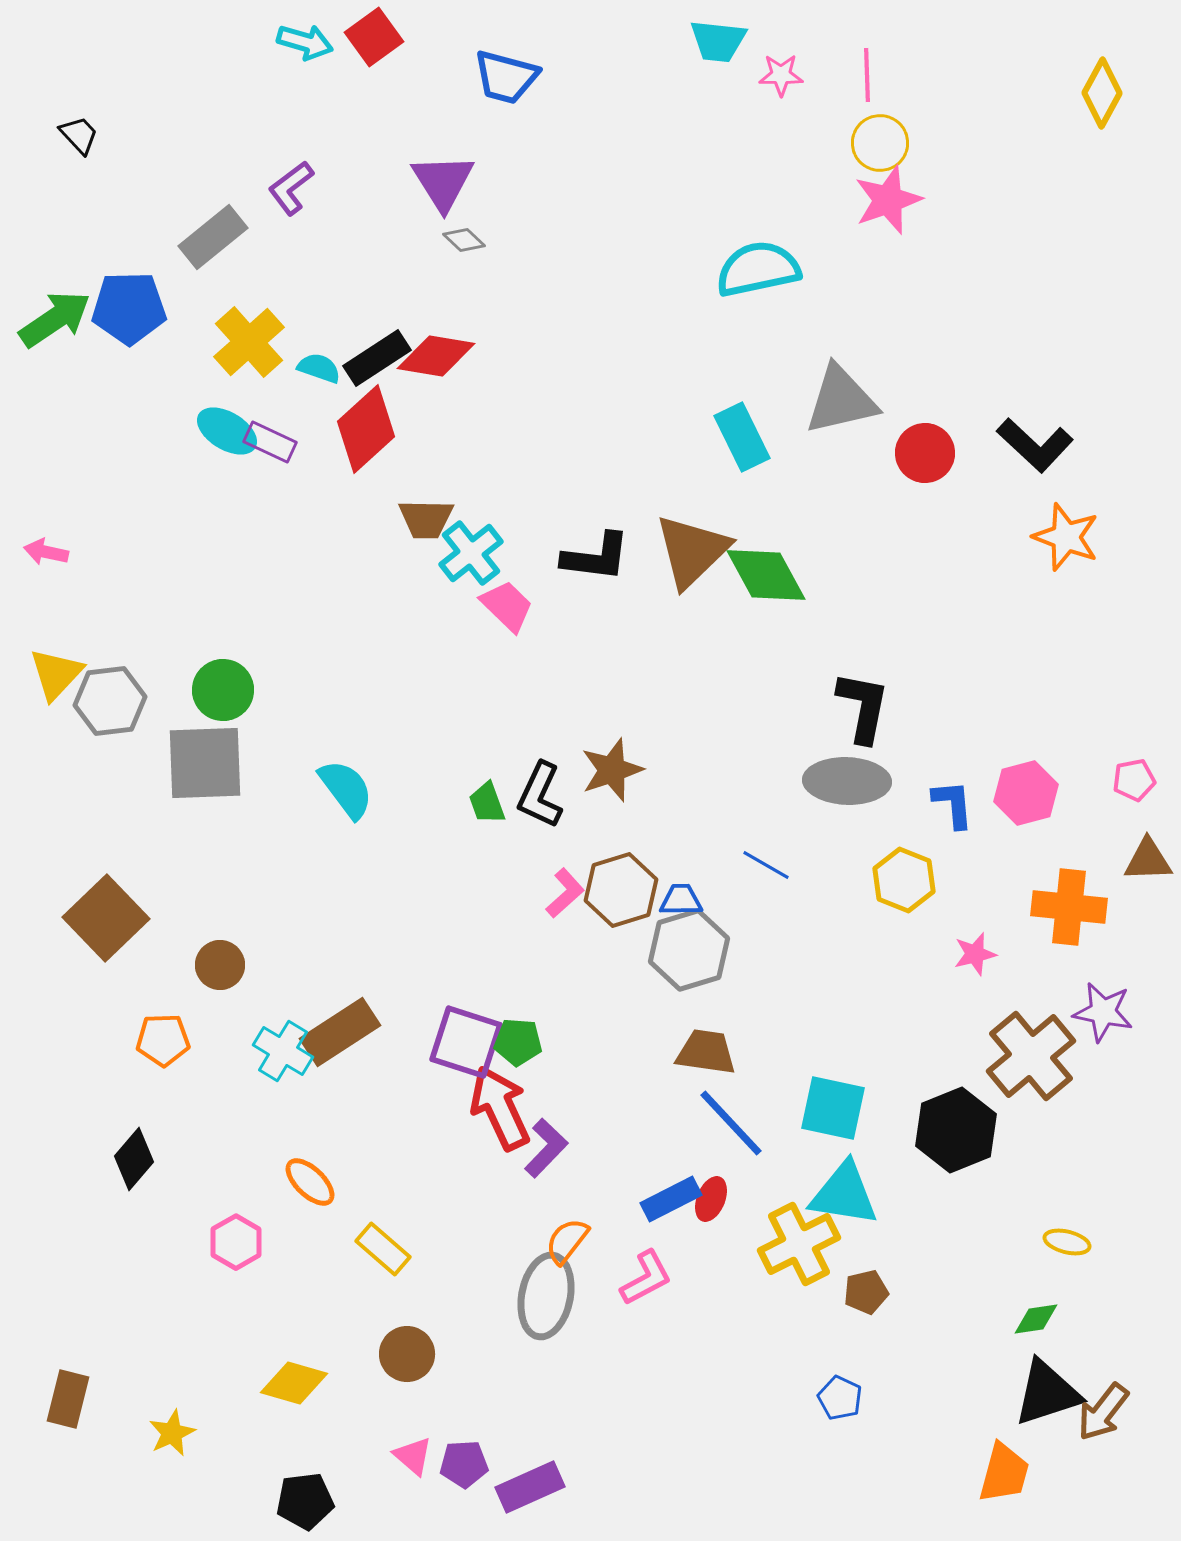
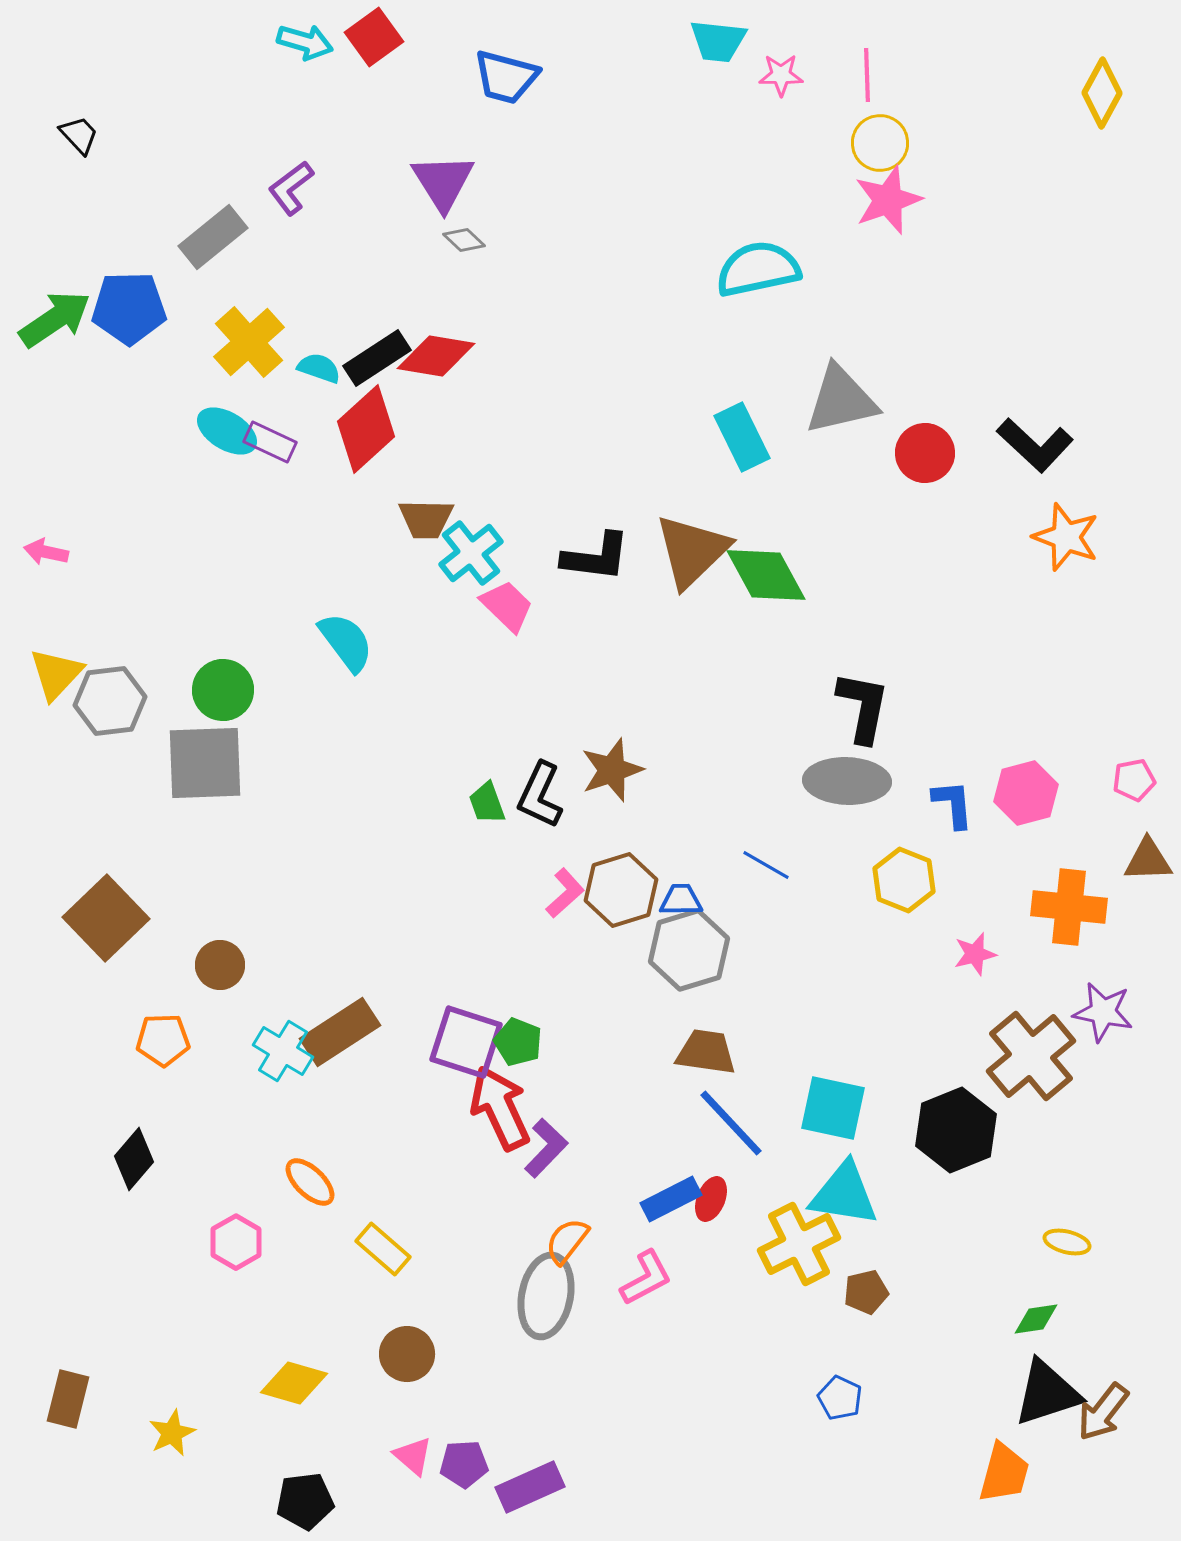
cyan semicircle at (346, 789): moved 147 px up
green pentagon at (518, 1042): rotated 18 degrees clockwise
